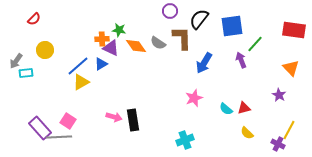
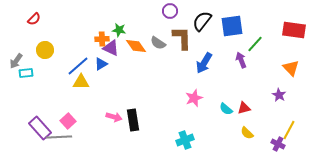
black semicircle: moved 3 px right, 2 px down
yellow triangle: rotated 30 degrees clockwise
pink square: rotated 14 degrees clockwise
